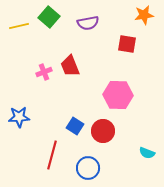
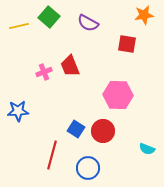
purple semicircle: rotated 40 degrees clockwise
blue star: moved 1 px left, 6 px up
blue square: moved 1 px right, 3 px down
cyan semicircle: moved 4 px up
